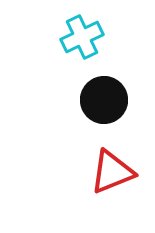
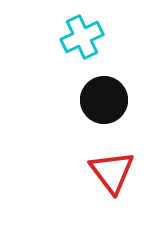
red triangle: rotated 45 degrees counterclockwise
